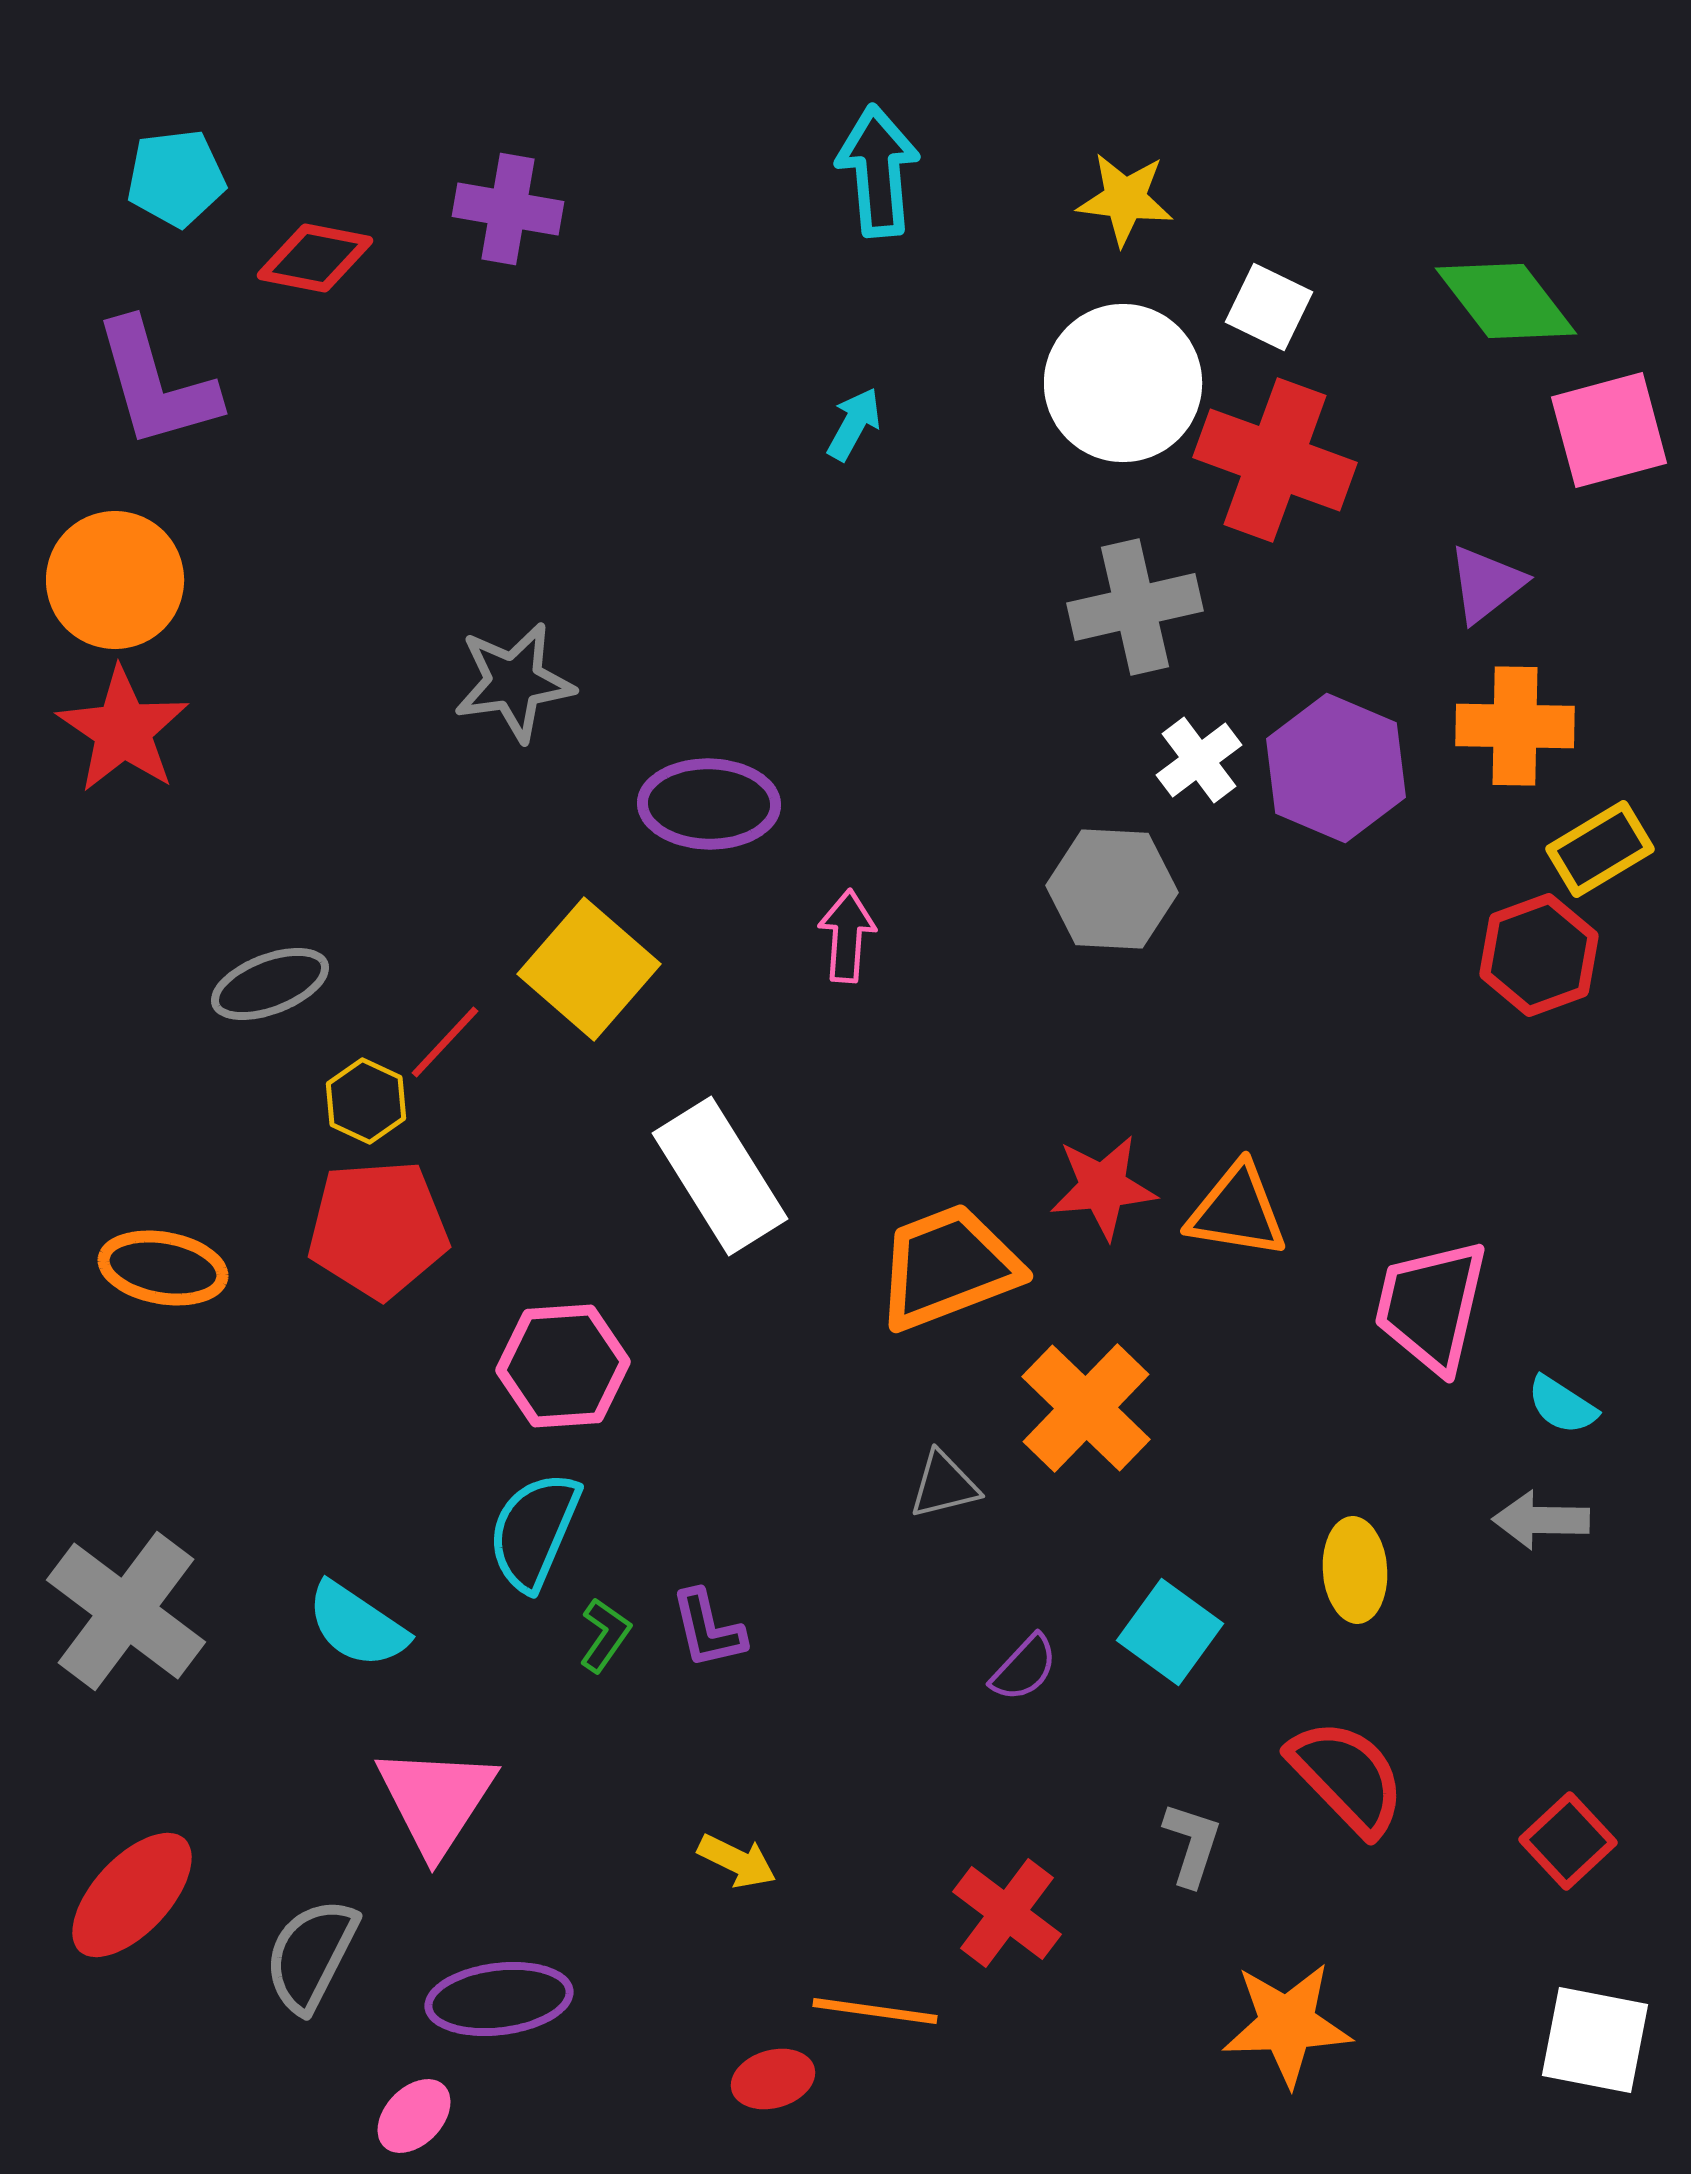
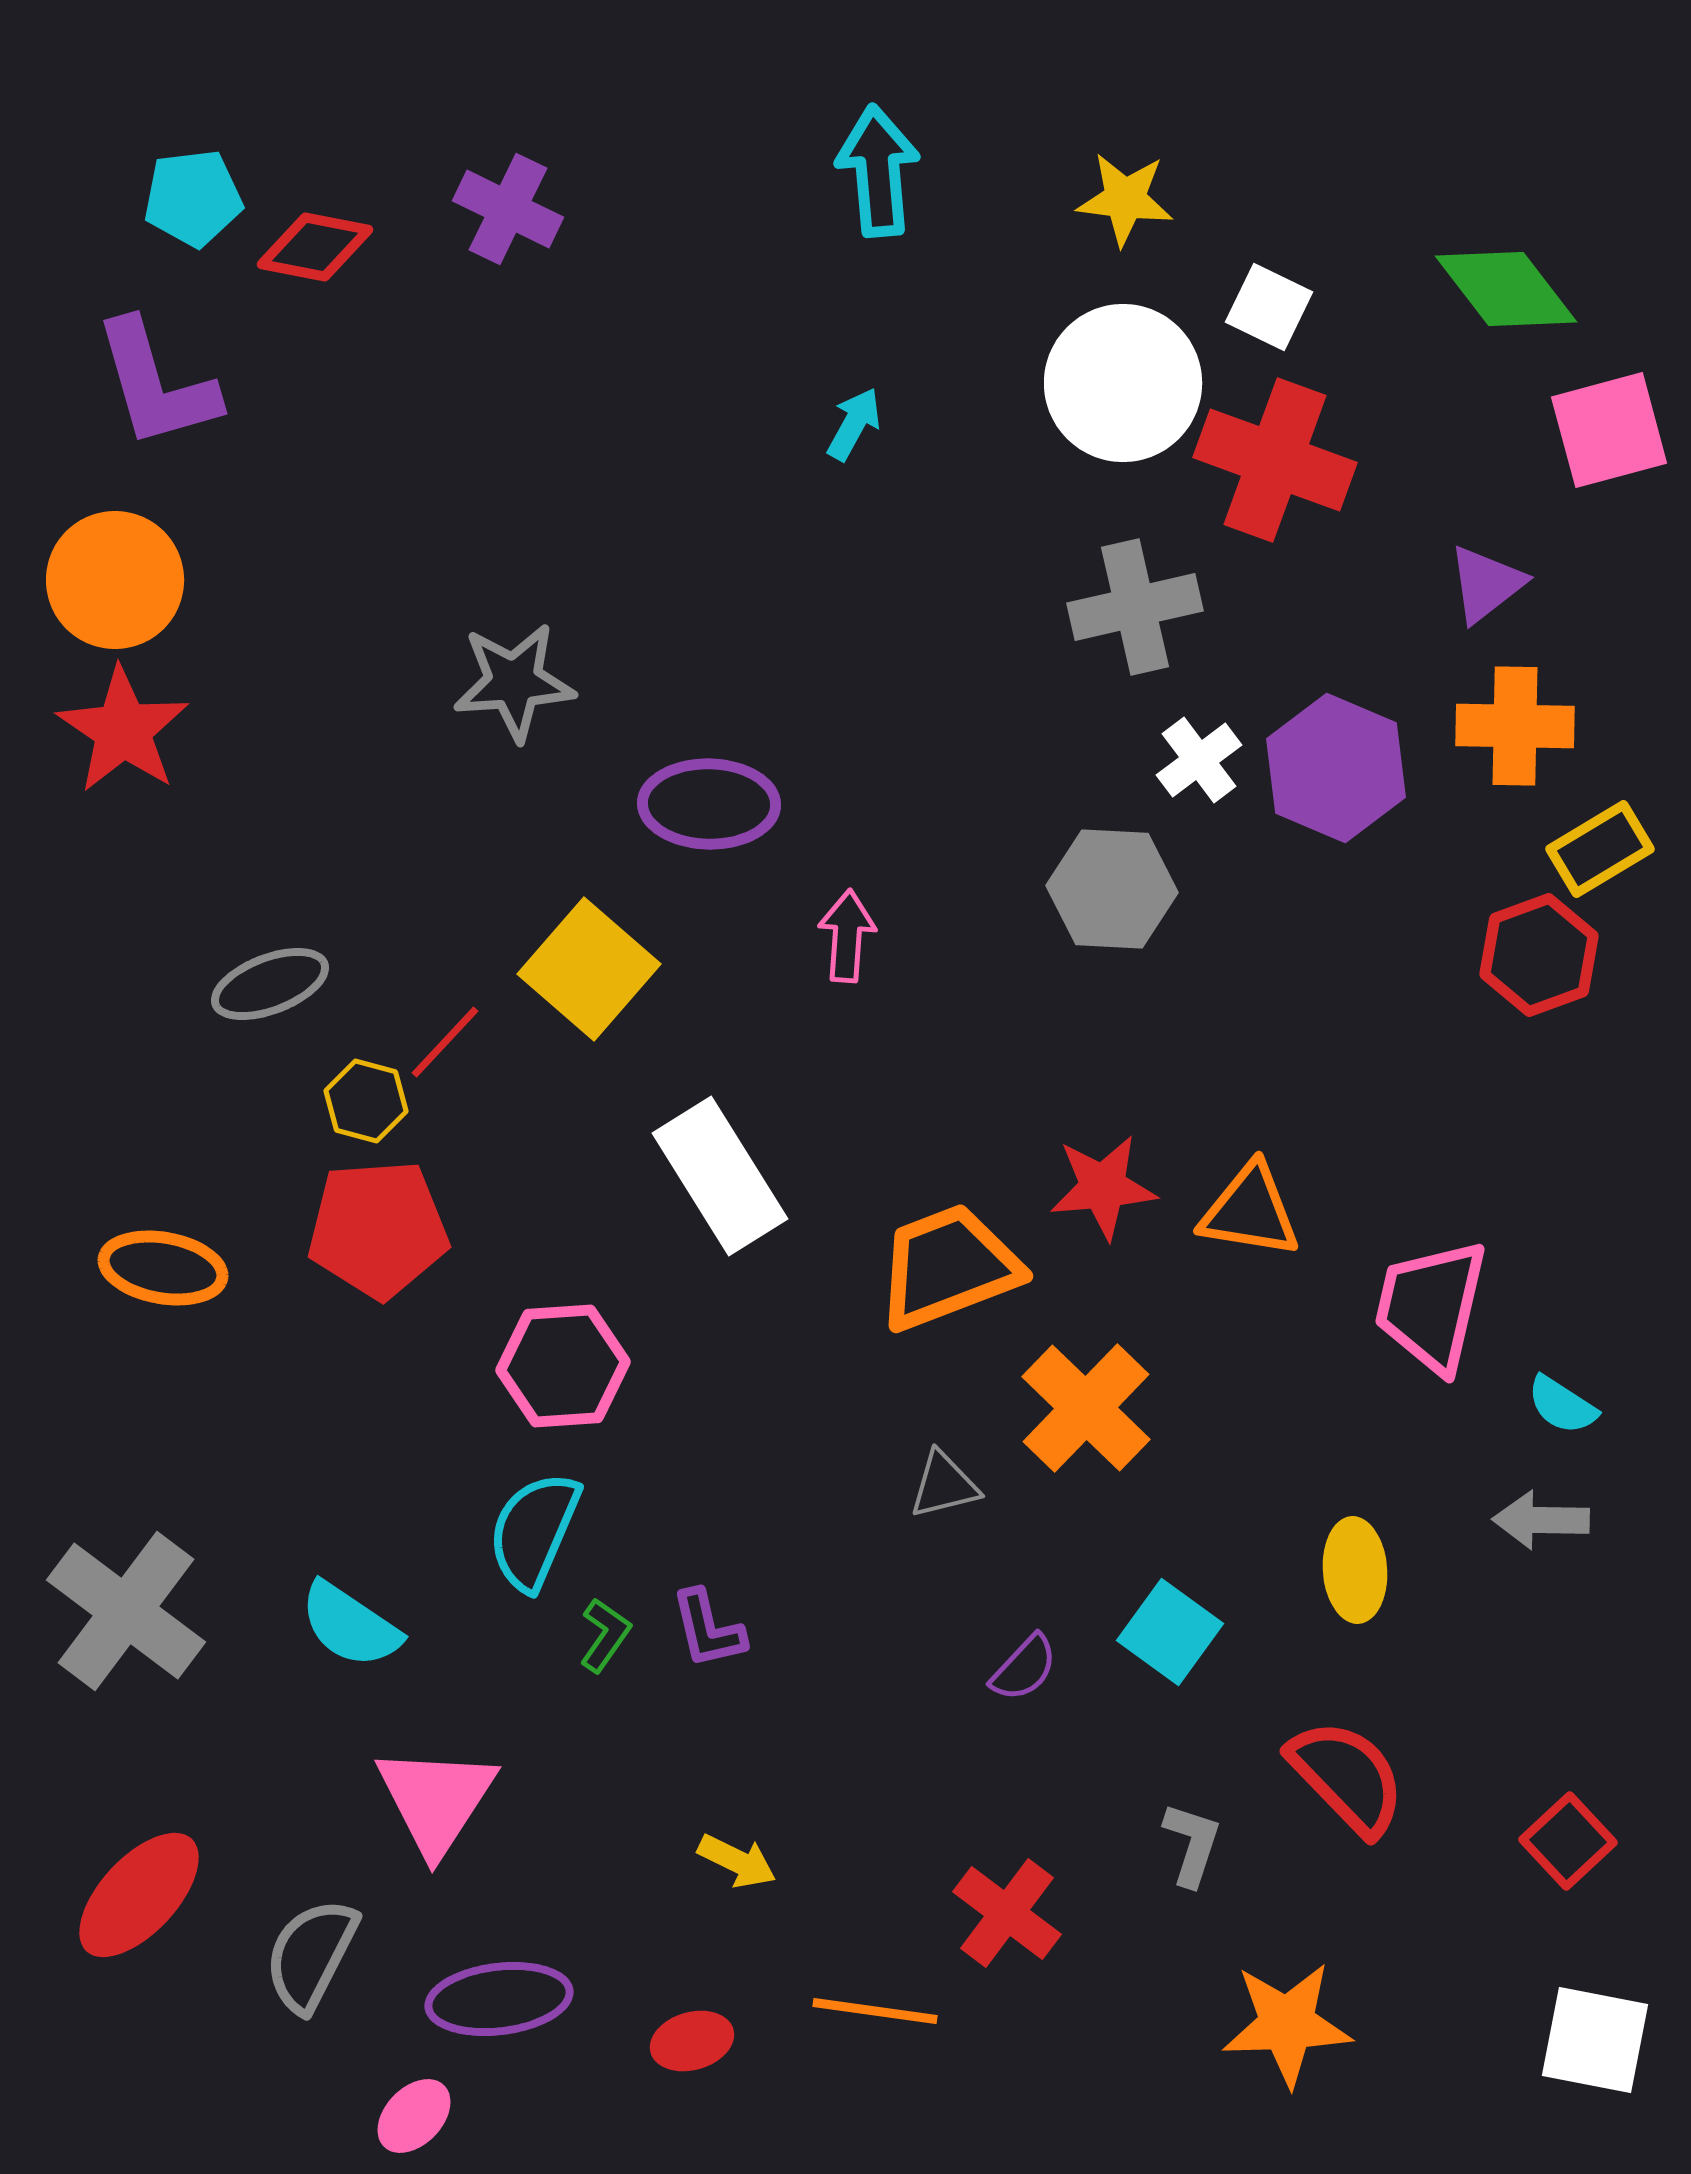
cyan pentagon at (176, 178): moved 17 px right, 20 px down
purple cross at (508, 209): rotated 16 degrees clockwise
red diamond at (315, 258): moved 11 px up
green diamond at (1506, 301): moved 12 px up
gray star at (514, 682): rotated 4 degrees clockwise
yellow hexagon at (366, 1101): rotated 10 degrees counterclockwise
orange triangle at (1237, 1211): moved 13 px right
cyan semicircle at (357, 1625): moved 7 px left
red ellipse at (132, 1895): moved 7 px right
red ellipse at (773, 2079): moved 81 px left, 38 px up
